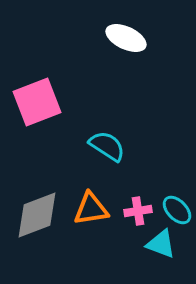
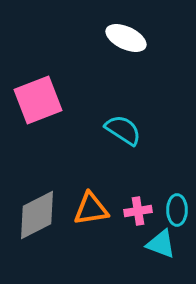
pink square: moved 1 px right, 2 px up
cyan semicircle: moved 16 px right, 16 px up
cyan ellipse: rotated 44 degrees clockwise
gray diamond: rotated 6 degrees counterclockwise
